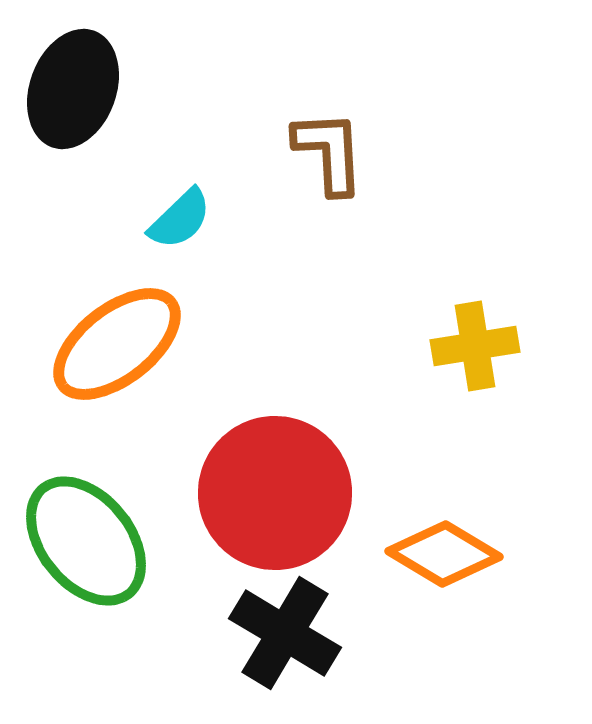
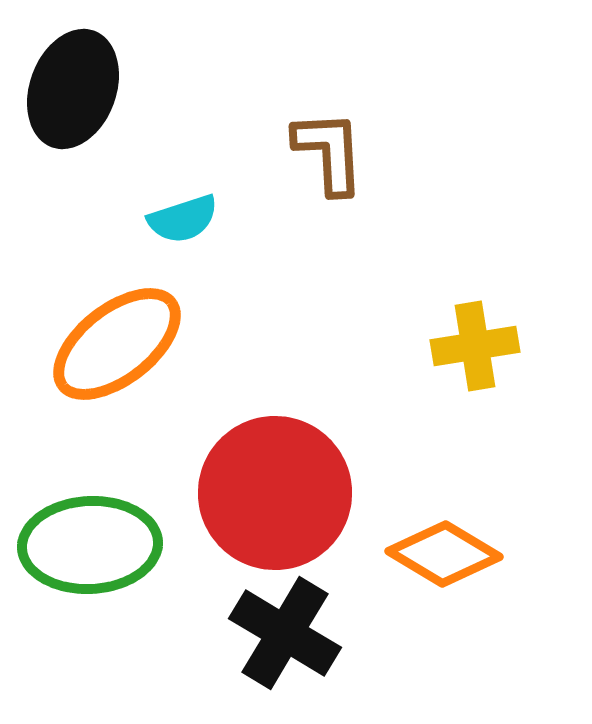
cyan semicircle: moved 3 px right; rotated 26 degrees clockwise
green ellipse: moved 4 px right, 4 px down; rotated 54 degrees counterclockwise
